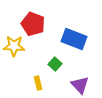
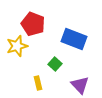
yellow star: moved 3 px right; rotated 20 degrees counterclockwise
